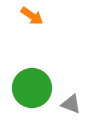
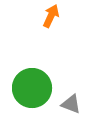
orange arrow: moved 19 px right; rotated 100 degrees counterclockwise
